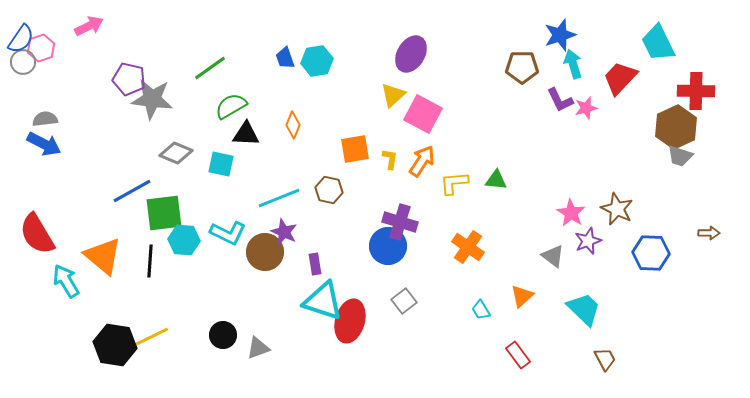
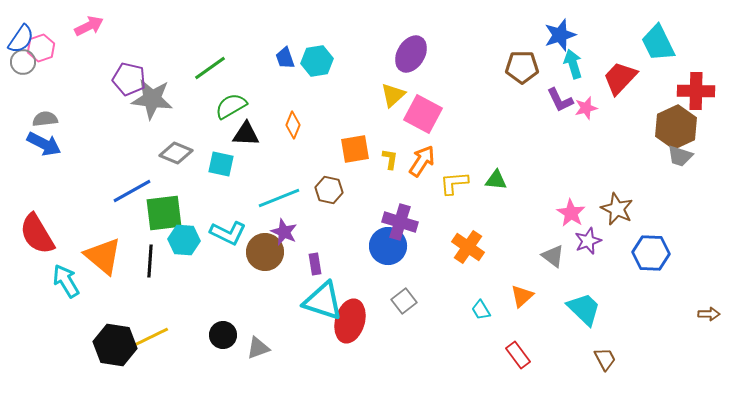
brown arrow at (709, 233): moved 81 px down
